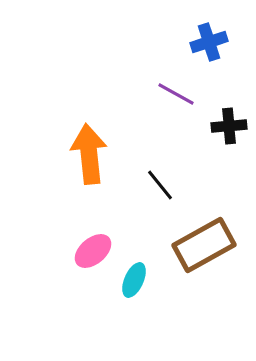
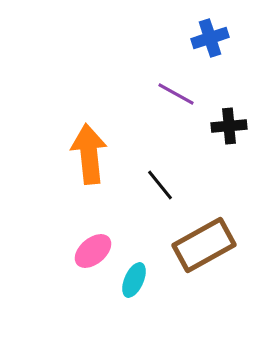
blue cross: moved 1 px right, 4 px up
